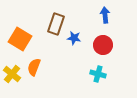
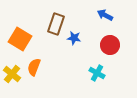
blue arrow: rotated 56 degrees counterclockwise
red circle: moved 7 px right
cyan cross: moved 1 px left, 1 px up; rotated 14 degrees clockwise
